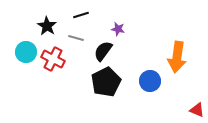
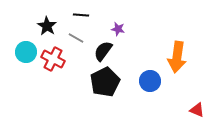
black line: rotated 21 degrees clockwise
gray line: rotated 14 degrees clockwise
black pentagon: moved 1 px left
